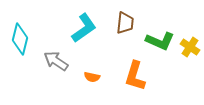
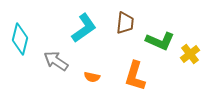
yellow cross: moved 7 px down; rotated 18 degrees clockwise
